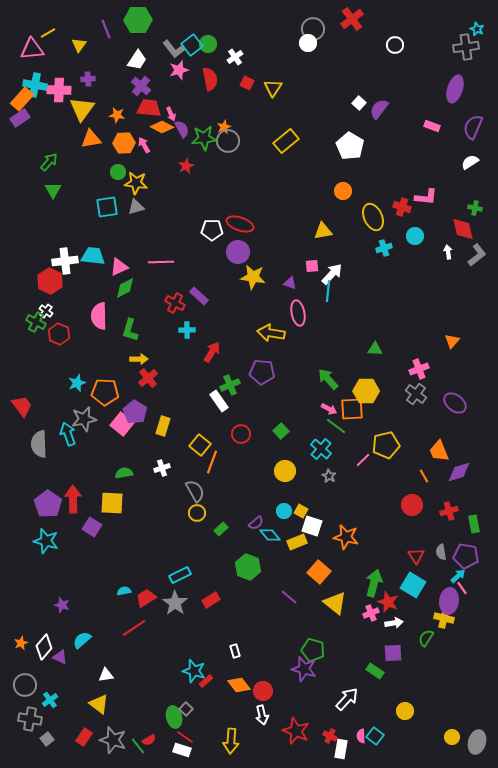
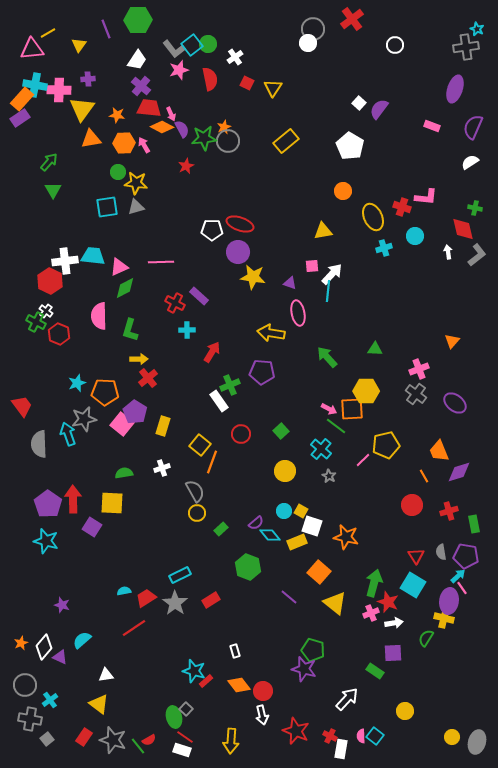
green arrow at (328, 379): moved 1 px left, 22 px up
